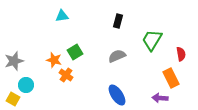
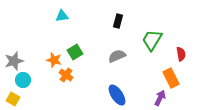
cyan circle: moved 3 px left, 5 px up
purple arrow: rotated 112 degrees clockwise
